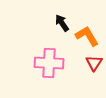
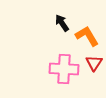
pink cross: moved 15 px right, 6 px down
